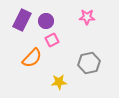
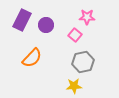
purple circle: moved 4 px down
pink square: moved 23 px right, 5 px up; rotated 24 degrees counterclockwise
gray hexagon: moved 6 px left, 1 px up
yellow star: moved 15 px right, 4 px down
